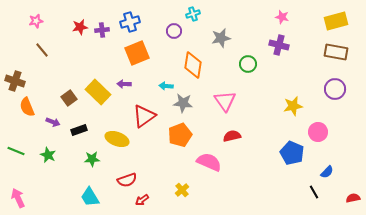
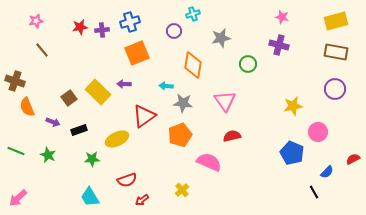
yellow ellipse at (117, 139): rotated 45 degrees counterclockwise
pink arrow at (18, 198): rotated 108 degrees counterclockwise
red semicircle at (353, 198): moved 39 px up; rotated 16 degrees counterclockwise
